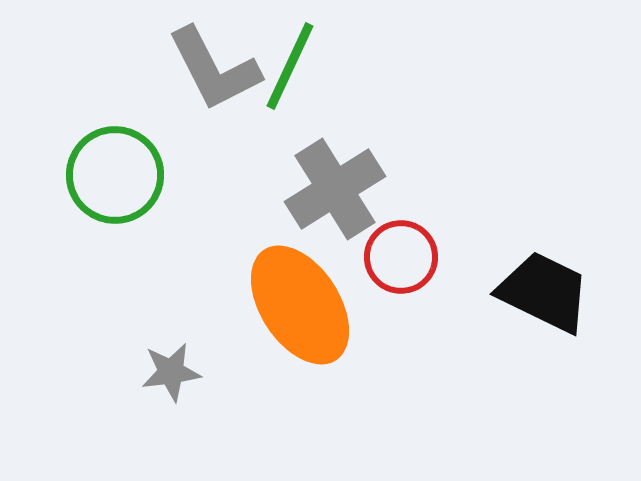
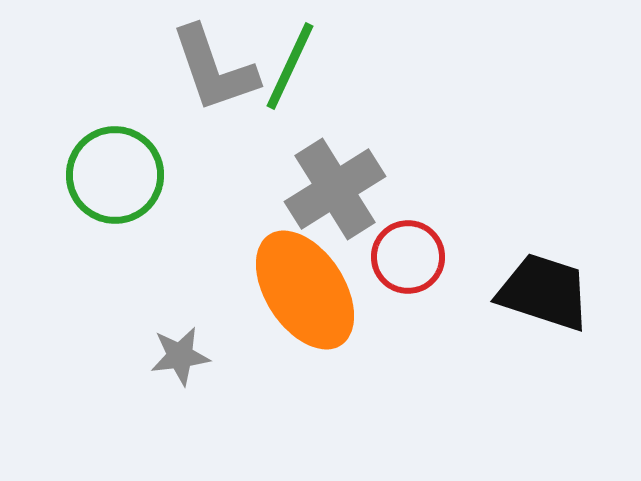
gray L-shape: rotated 8 degrees clockwise
red circle: moved 7 px right
black trapezoid: rotated 8 degrees counterclockwise
orange ellipse: moved 5 px right, 15 px up
gray star: moved 9 px right, 16 px up
